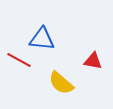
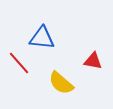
blue triangle: moved 1 px up
red line: moved 3 px down; rotated 20 degrees clockwise
